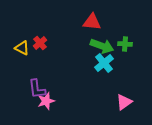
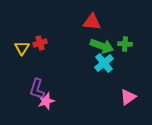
red cross: rotated 24 degrees clockwise
yellow triangle: rotated 35 degrees clockwise
purple L-shape: rotated 25 degrees clockwise
pink triangle: moved 4 px right, 5 px up
